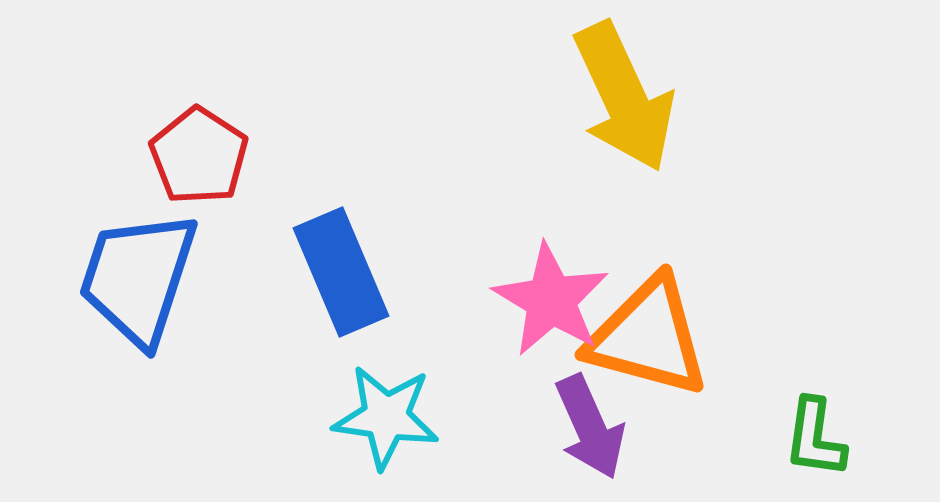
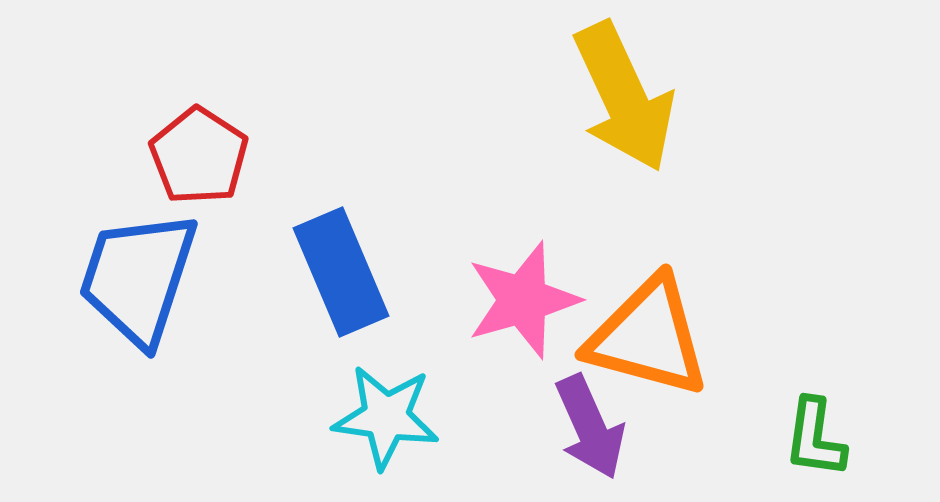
pink star: moved 28 px left; rotated 25 degrees clockwise
